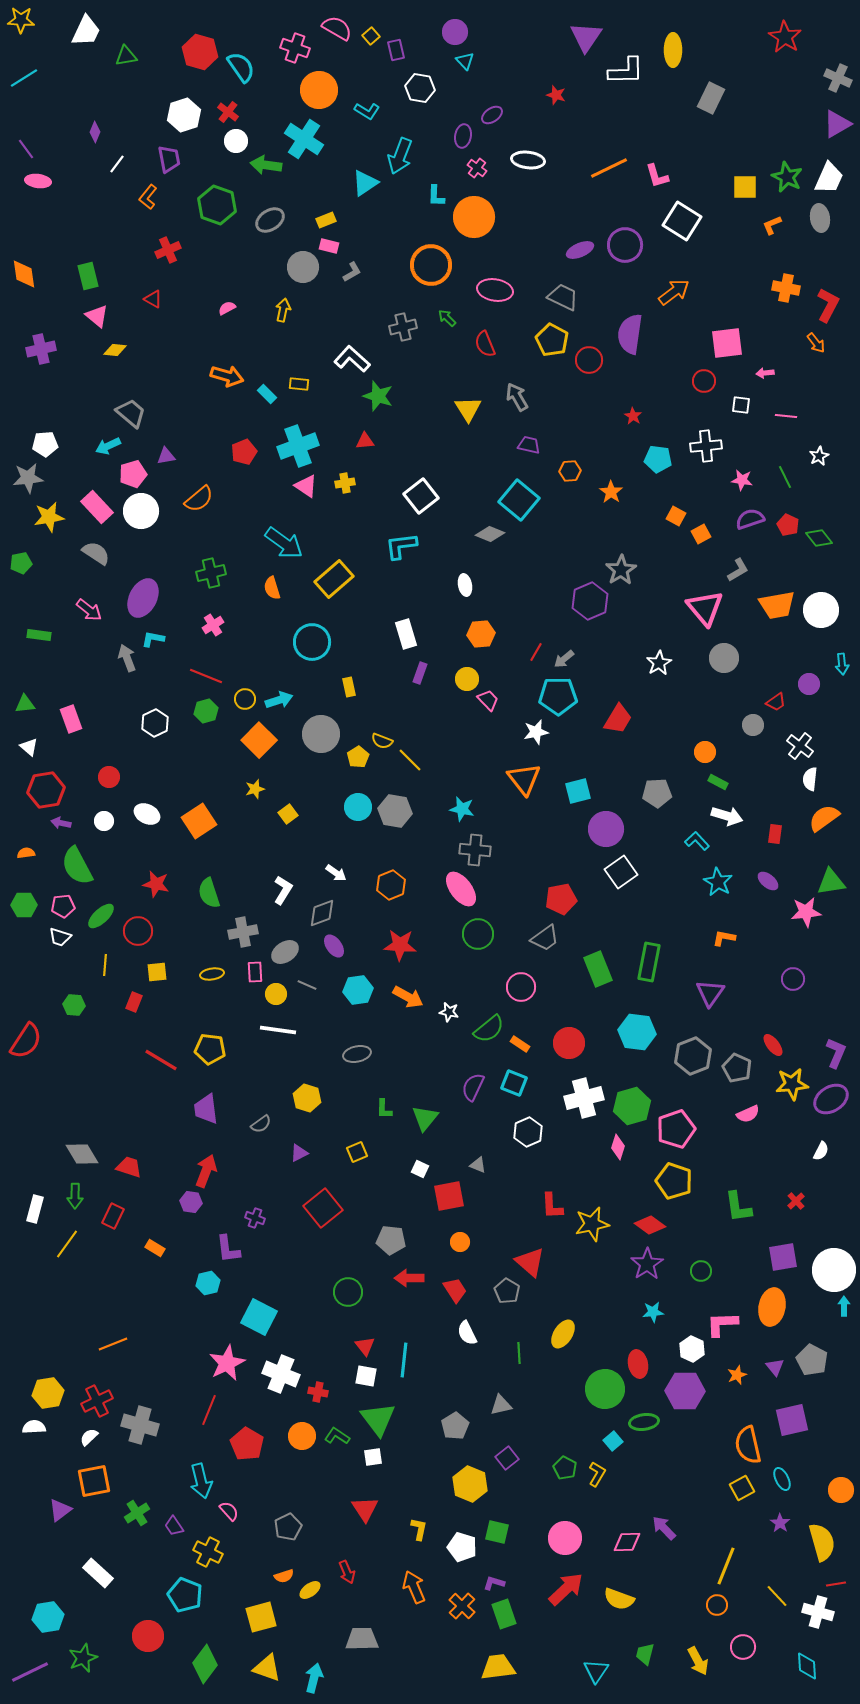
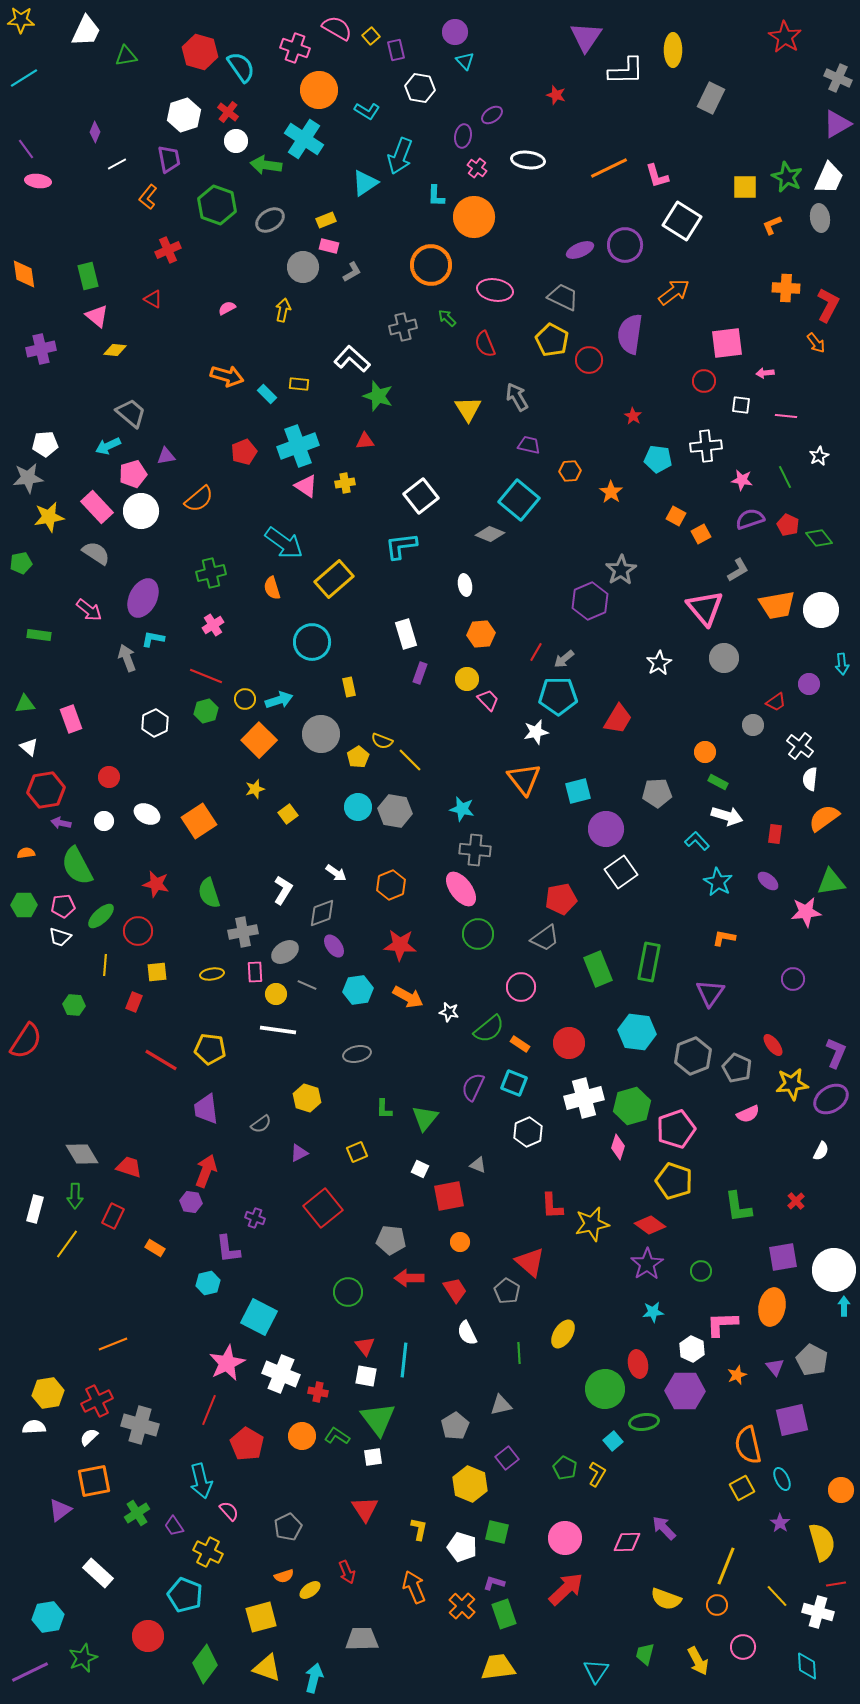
white line at (117, 164): rotated 24 degrees clockwise
orange cross at (786, 288): rotated 8 degrees counterclockwise
yellow semicircle at (619, 1599): moved 47 px right
